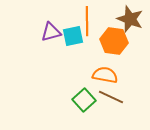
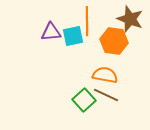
purple triangle: rotated 10 degrees clockwise
brown line: moved 5 px left, 2 px up
